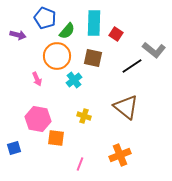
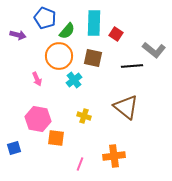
orange circle: moved 2 px right
black line: rotated 30 degrees clockwise
orange cross: moved 6 px left, 1 px down; rotated 15 degrees clockwise
